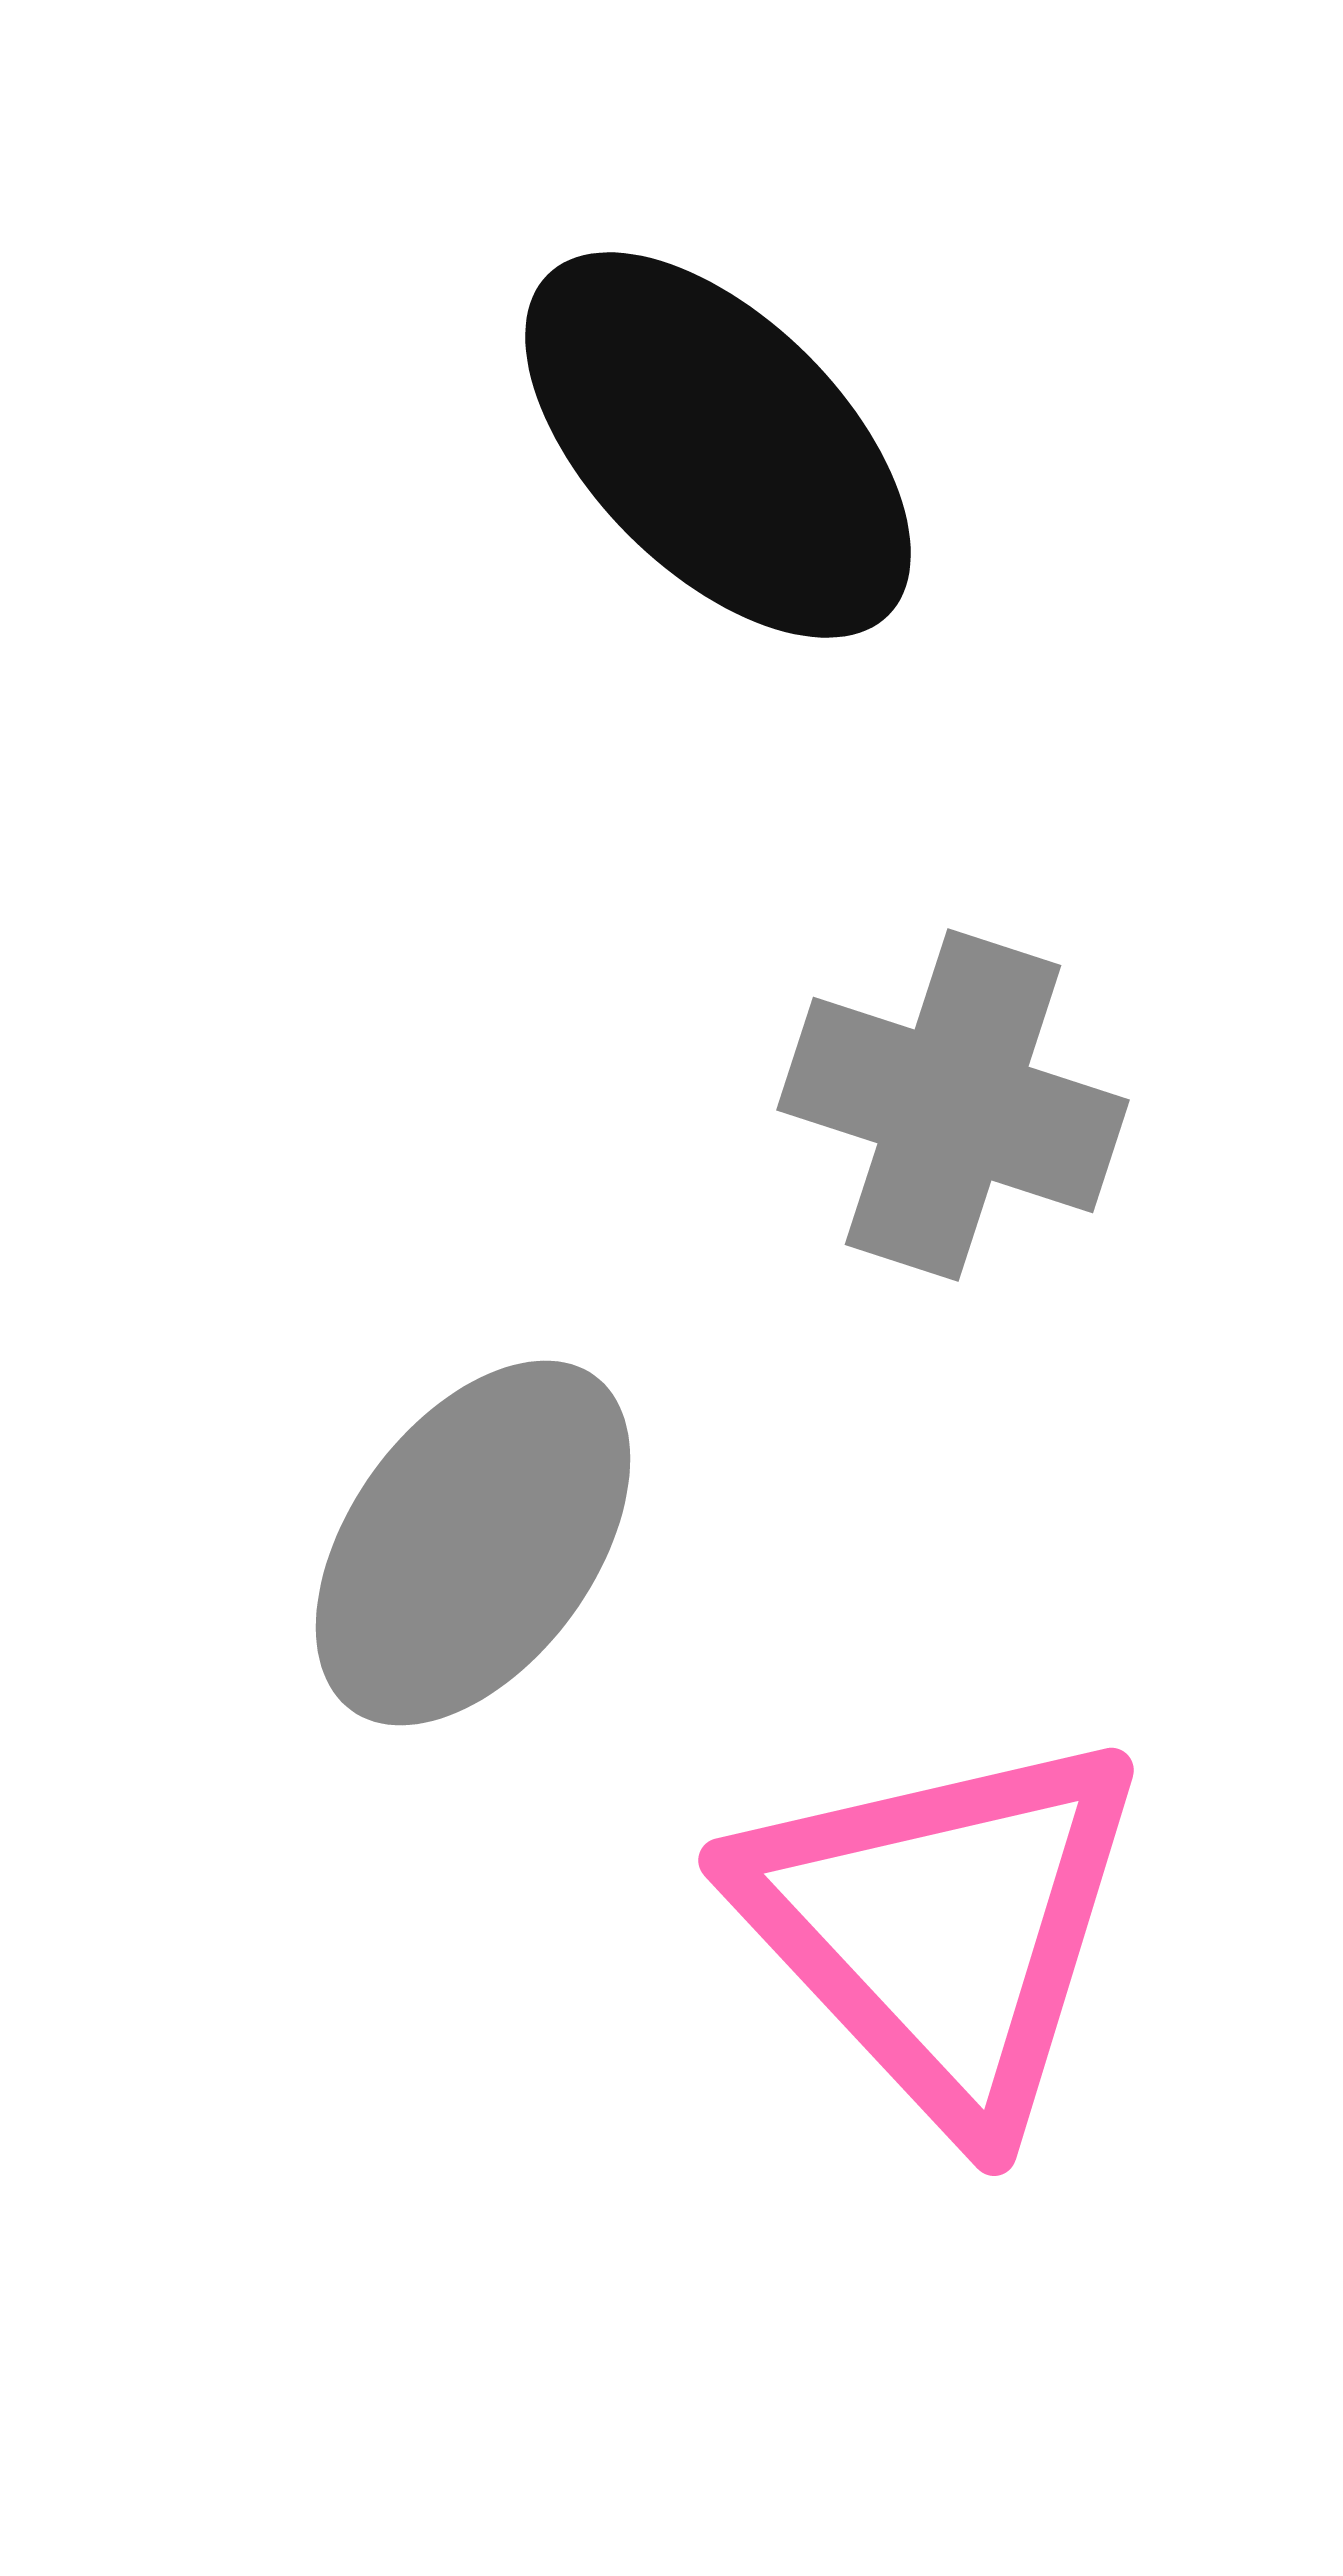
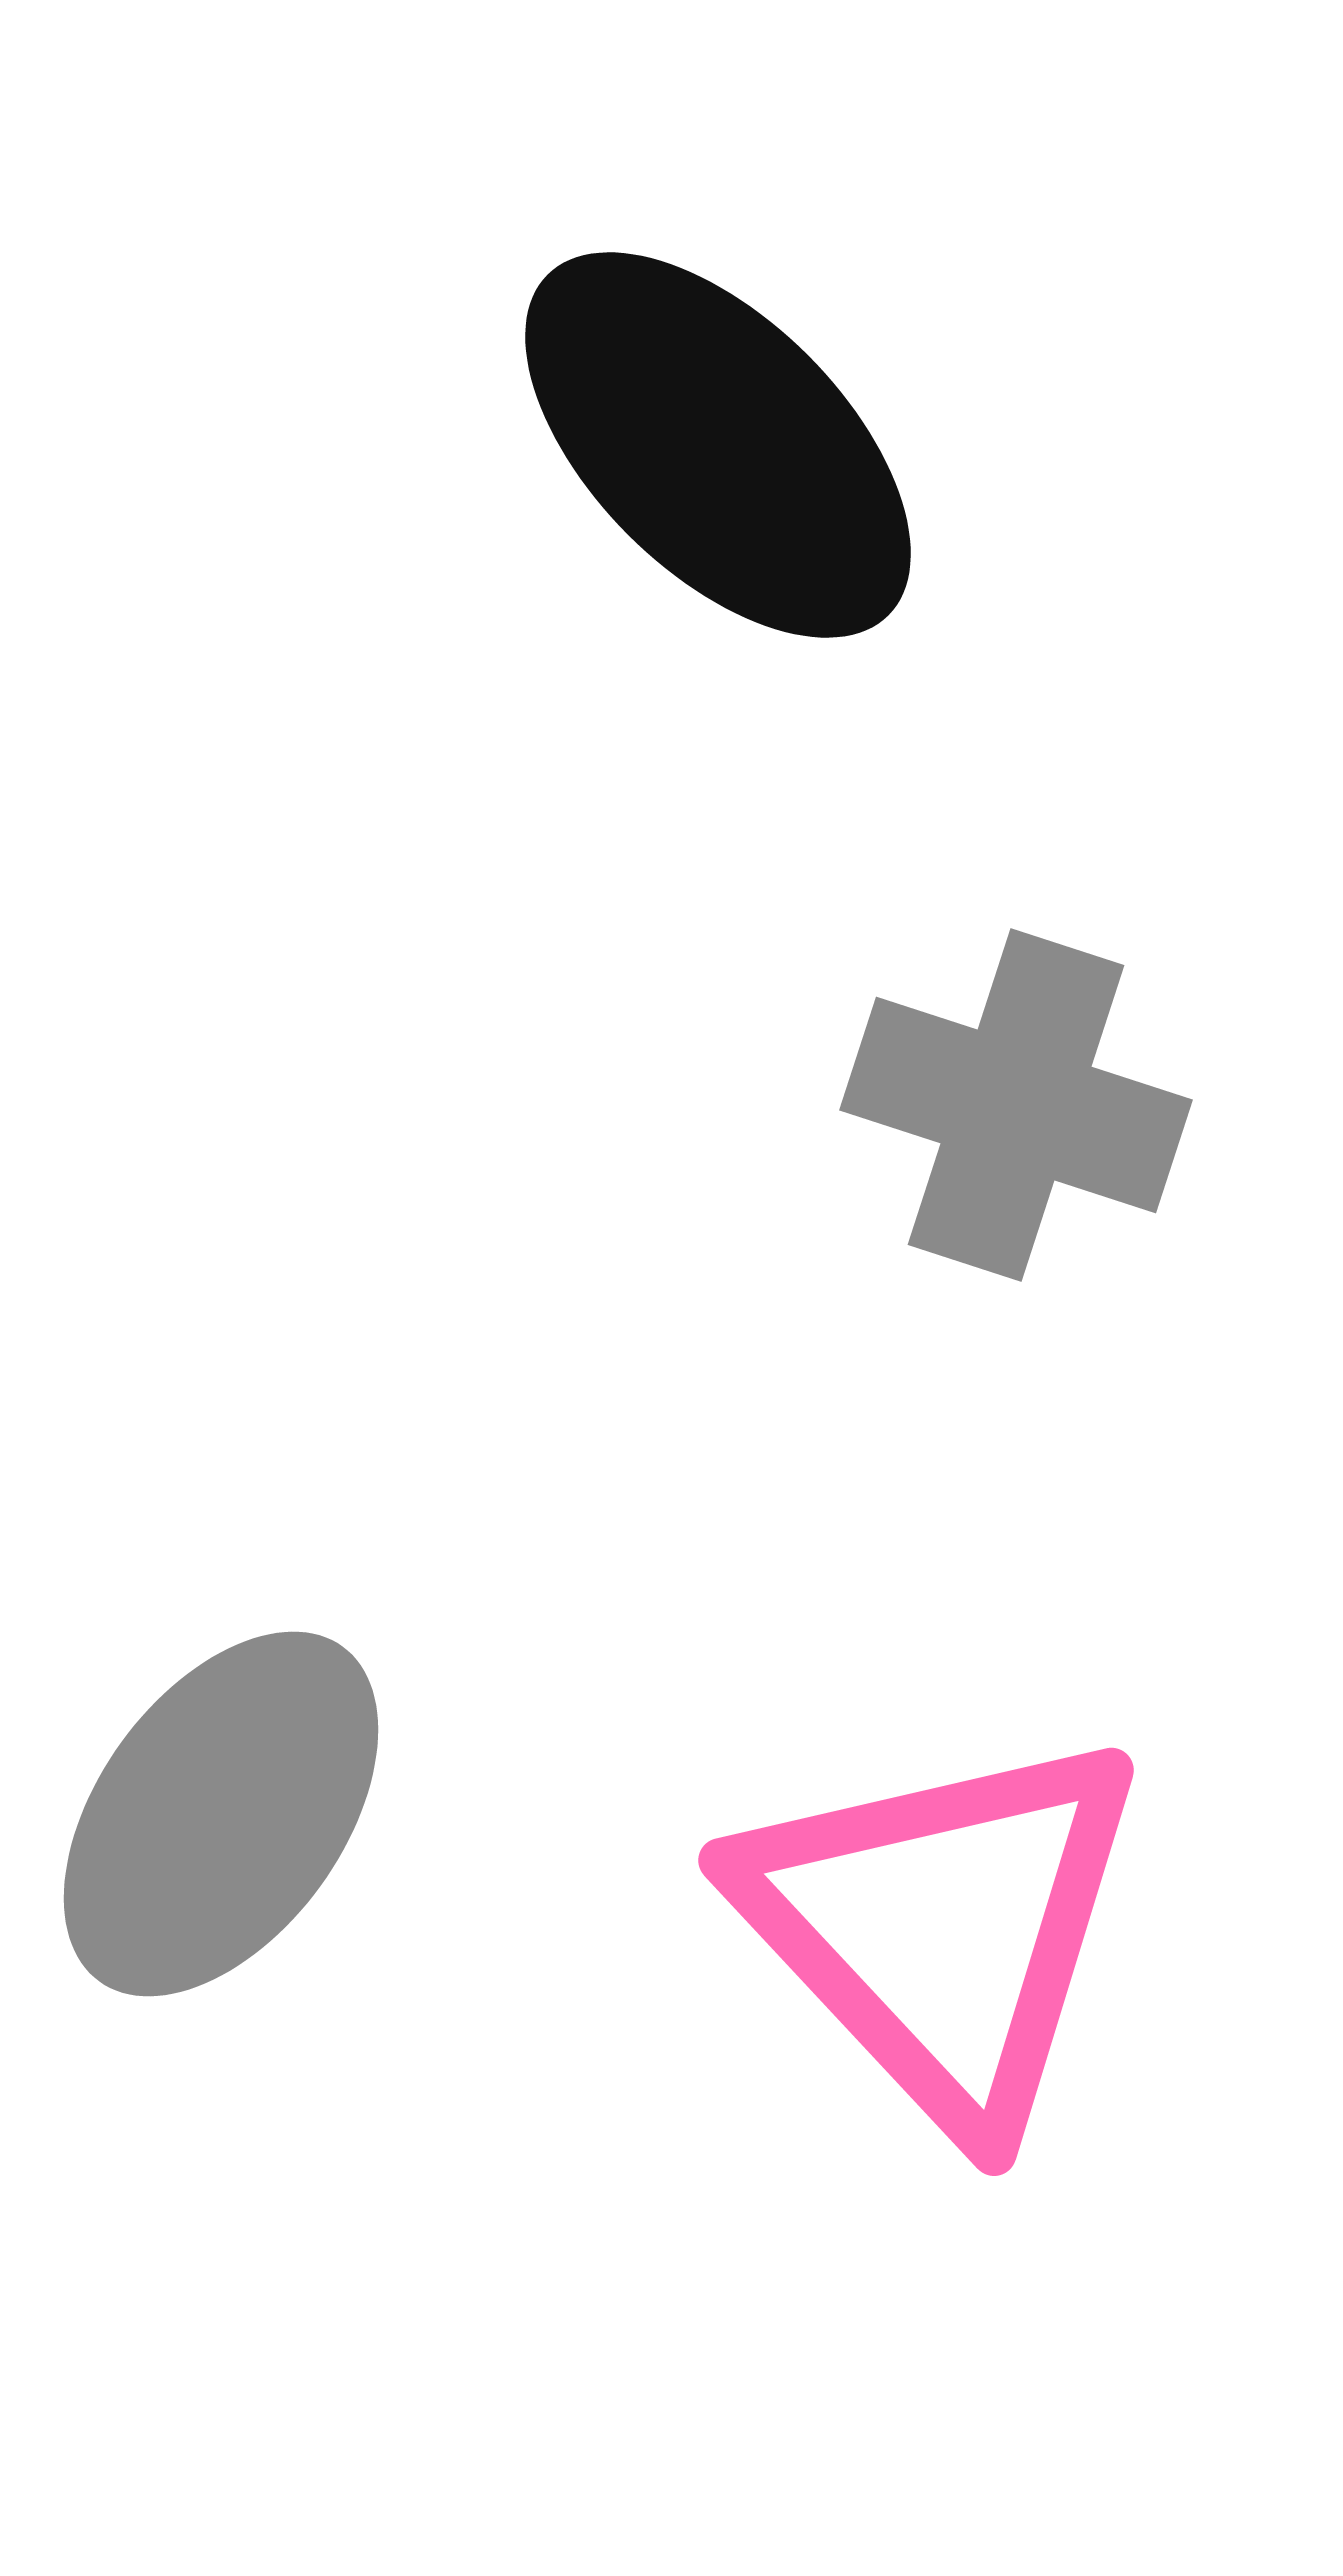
gray cross: moved 63 px right
gray ellipse: moved 252 px left, 271 px down
